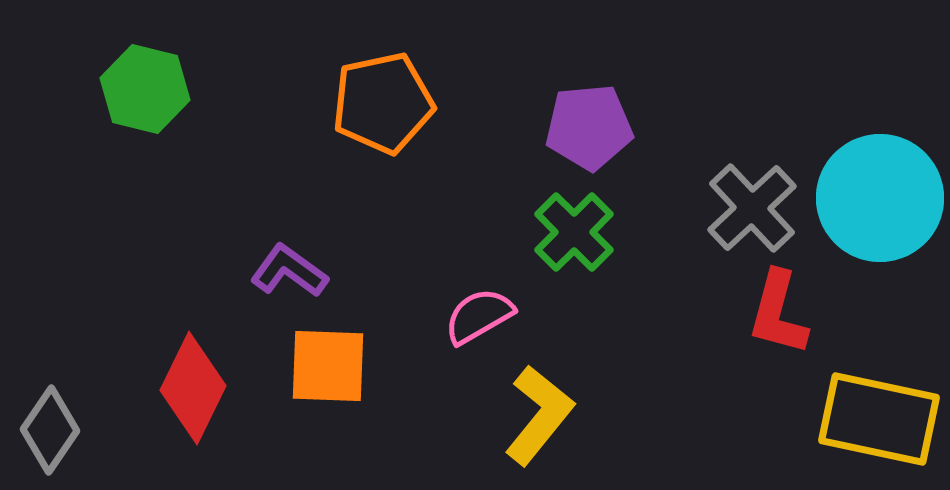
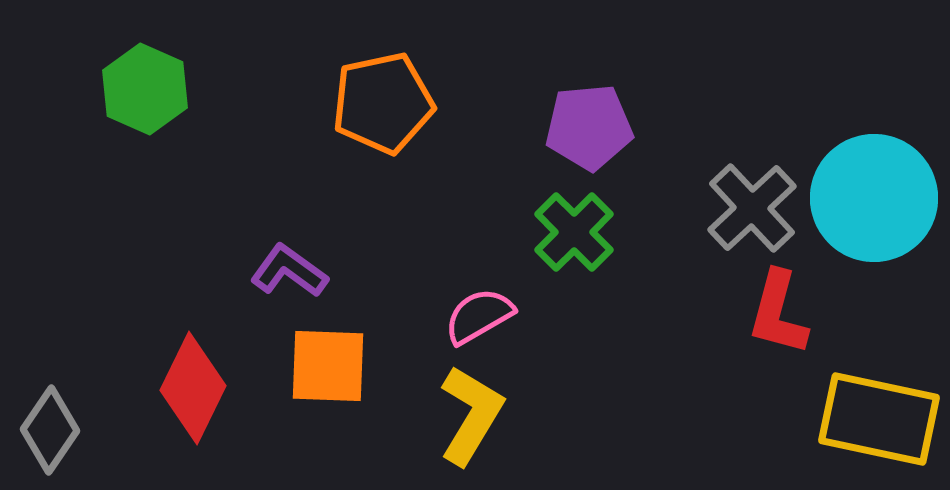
green hexagon: rotated 10 degrees clockwise
cyan circle: moved 6 px left
yellow L-shape: moved 68 px left; rotated 8 degrees counterclockwise
